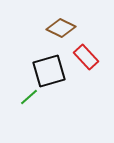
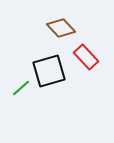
brown diamond: rotated 20 degrees clockwise
green line: moved 8 px left, 9 px up
